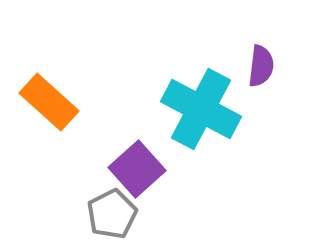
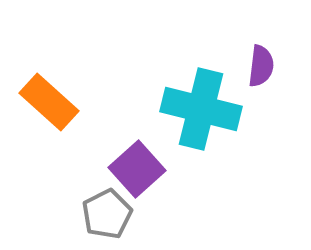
cyan cross: rotated 14 degrees counterclockwise
gray pentagon: moved 5 px left
